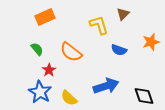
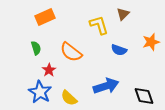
green semicircle: moved 1 px left, 1 px up; rotated 24 degrees clockwise
